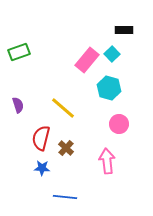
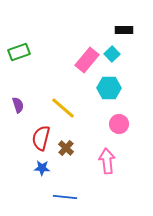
cyan hexagon: rotated 15 degrees counterclockwise
